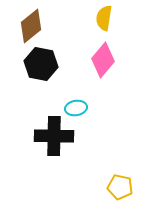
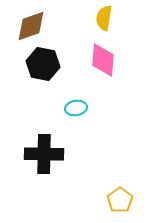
brown diamond: rotated 20 degrees clockwise
pink diamond: rotated 36 degrees counterclockwise
black hexagon: moved 2 px right
black cross: moved 10 px left, 18 px down
yellow pentagon: moved 13 px down; rotated 25 degrees clockwise
